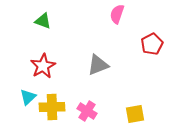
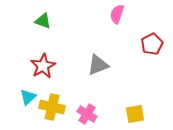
yellow cross: rotated 15 degrees clockwise
pink cross: moved 3 px down
